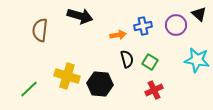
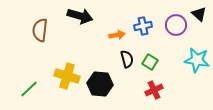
orange arrow: moved 1 px left
